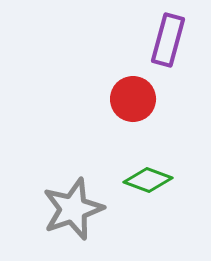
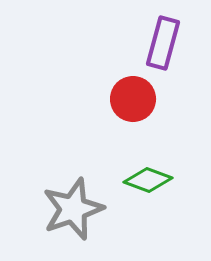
purple rectangle: moved 5 px left, 3 px down
